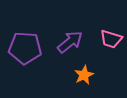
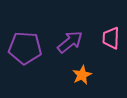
pink trapezoid: moved 1 px up; rotated 75 degrees clockwise
orange star: moved 2 px left
